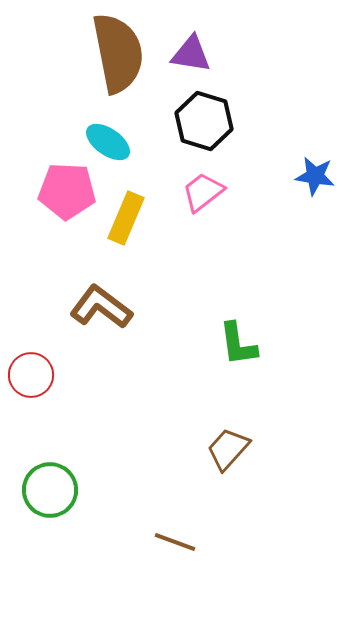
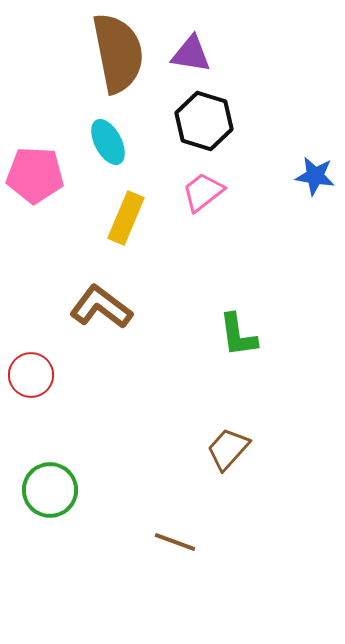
cyan ellipse: rotated 27 degrees clockwise
pink pentagon: moved 32 px left, 16 px up
green L-shape: moved 9 px up
